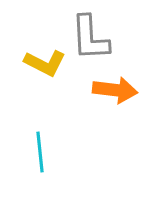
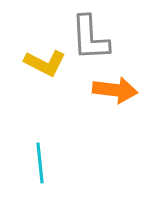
cyan line: moved 11 px down
